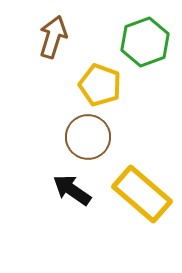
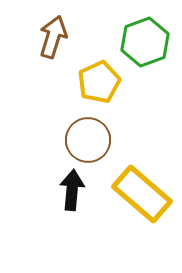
yellow pentagon: moved 1 px left, 3 px up; rotated 27 degrees clockwise
brown circle: moved 3 px down
black arrow: rotated 60 degrees clockwise
